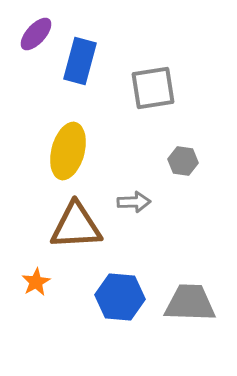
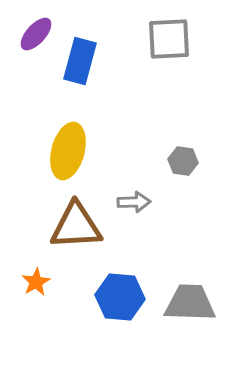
gray square: moved 16 px right, 49 px up; rotated 6 degrees clockwise
